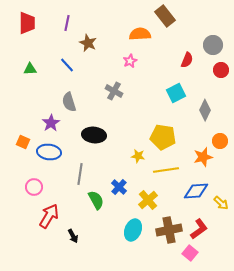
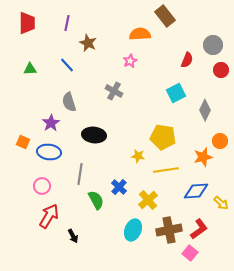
pink circle: moved 8 px right, 1 px up
